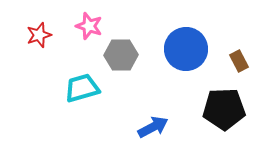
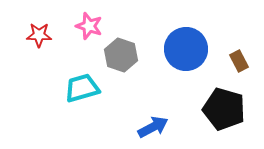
red star: rotated 20 degrees clockwise
gray hexagon: rotated 20 degrees clockwise
black pentagon: rotated 18 degrees clockwise
